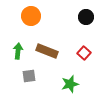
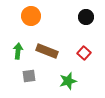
green star: moved 2 px left, 3 px up
